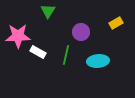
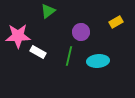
green triangle: rotated 21 degrees clockwise
yellow rectangle: moved 1 px up
green line: moved 3 px right, 1 px down
